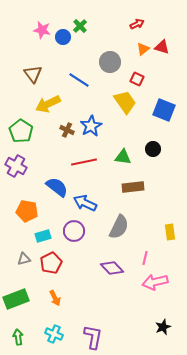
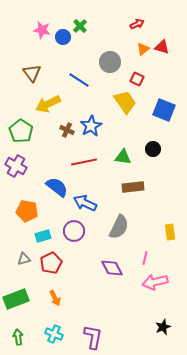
brown triangle: moved 1 px left, 1 px up
purple diamond: rotated 15 degrees clockwise
